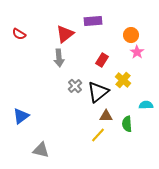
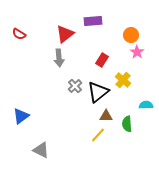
gray triangle: rotated 12 degrees clockwise
